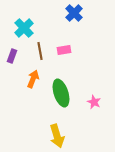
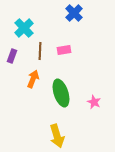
brown line: rotated 12 degrees clockwise
